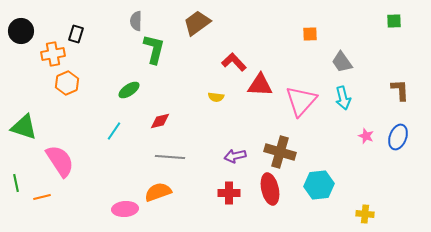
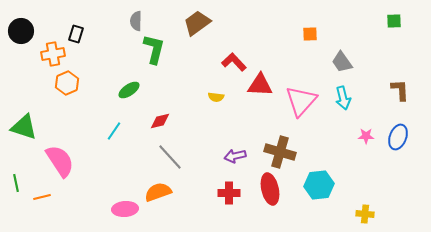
pink star: rotated 21 degrees counterclockwise
gray line: rotated 44 degrees clockwise
